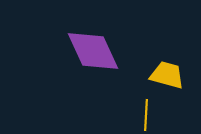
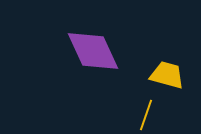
yellow line: rotated 16 degrees clockwise
